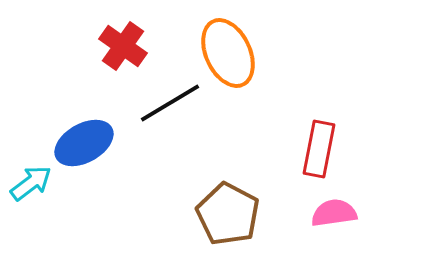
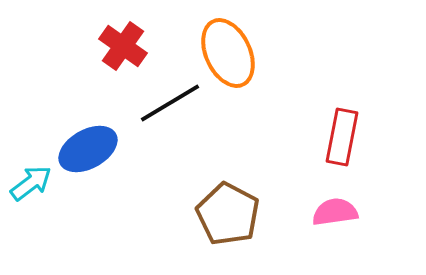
blue ellipse: moved 4 px right, 6 px down
red rectangle: moved 23 px right, 12 px up
pink semicircle: moved 1 px right, 1 px up
